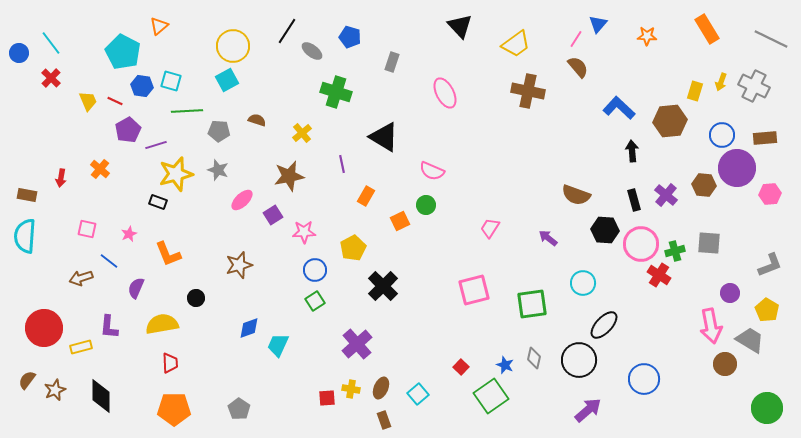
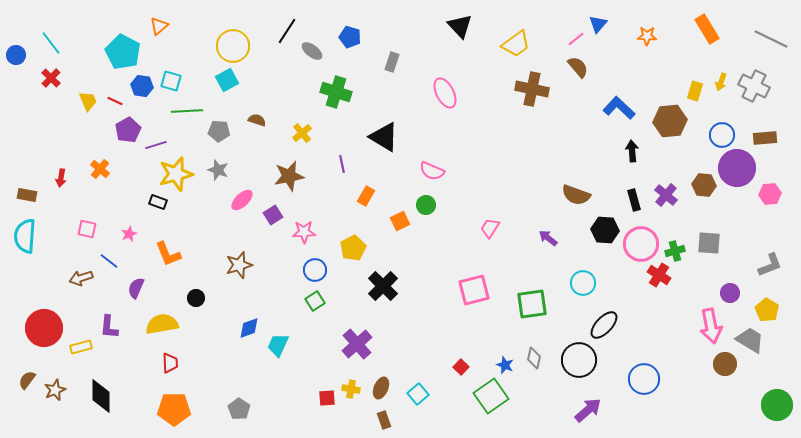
pink line at (576, 39): rotated 18 degrees clockwise
blue circle at (19, 53): moved 3 px left, 2 px down
brown cross at (528, 91): moved 4 px right, 2 px up
green circle at (767, 408): moved 10 px right, 3 px up
